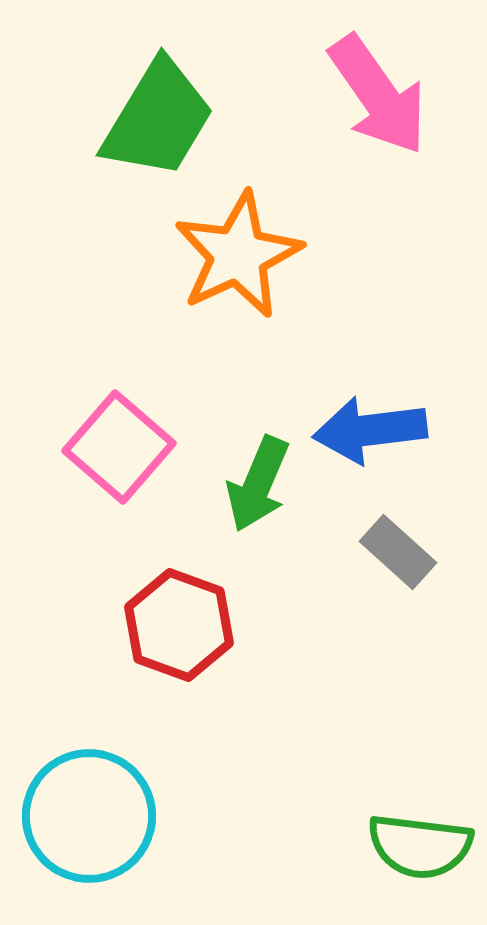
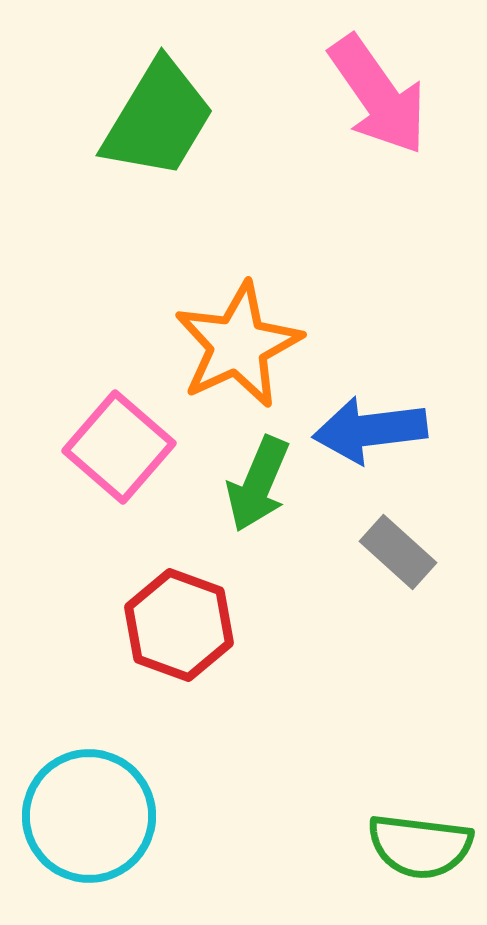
orange star: moved 90 px down
